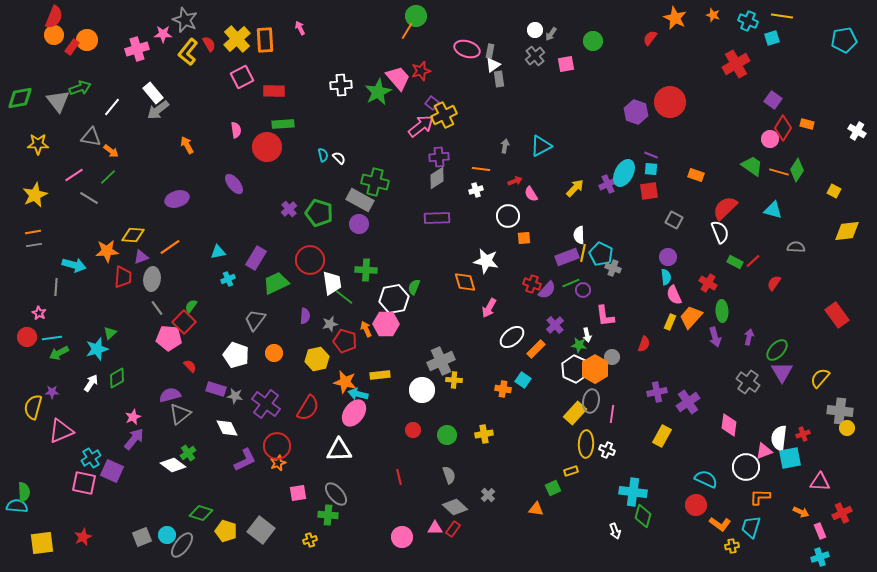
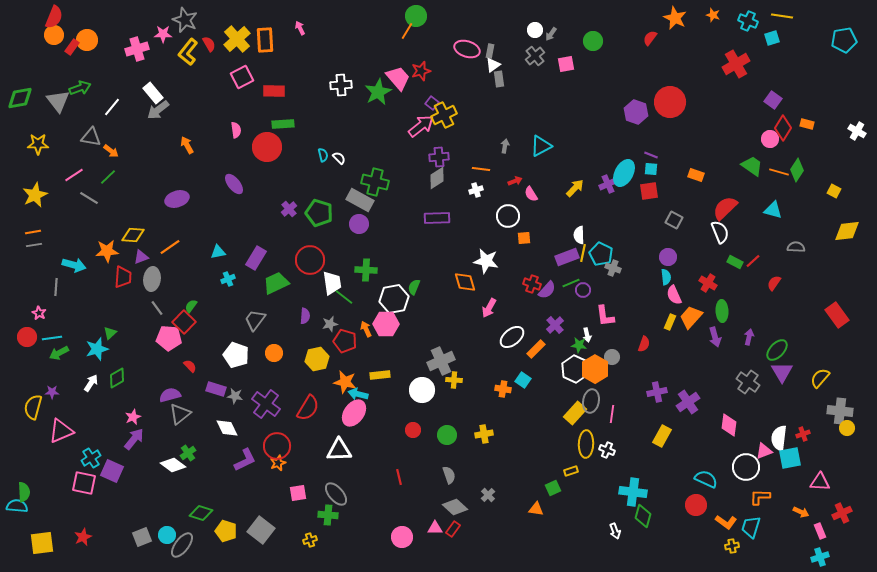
orange L-shape at (720, 524): moved 6 px right, 2 px up
